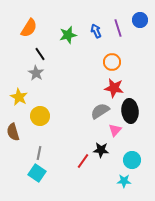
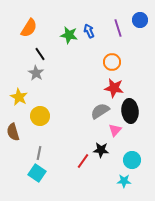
blue arrow: moved 7 px left
green star: moved 1 px right; rotated 24 degrees clockwise
